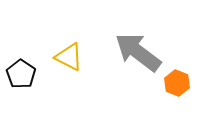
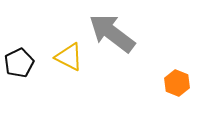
gray arrow: moved 26 px left, 19 px up
black pentagon: moved 2 px left, 11 px up; rotated 12 degrees clockwise
